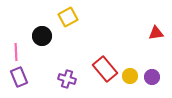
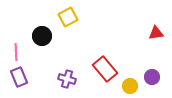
yellow circle: moved 10 px down
